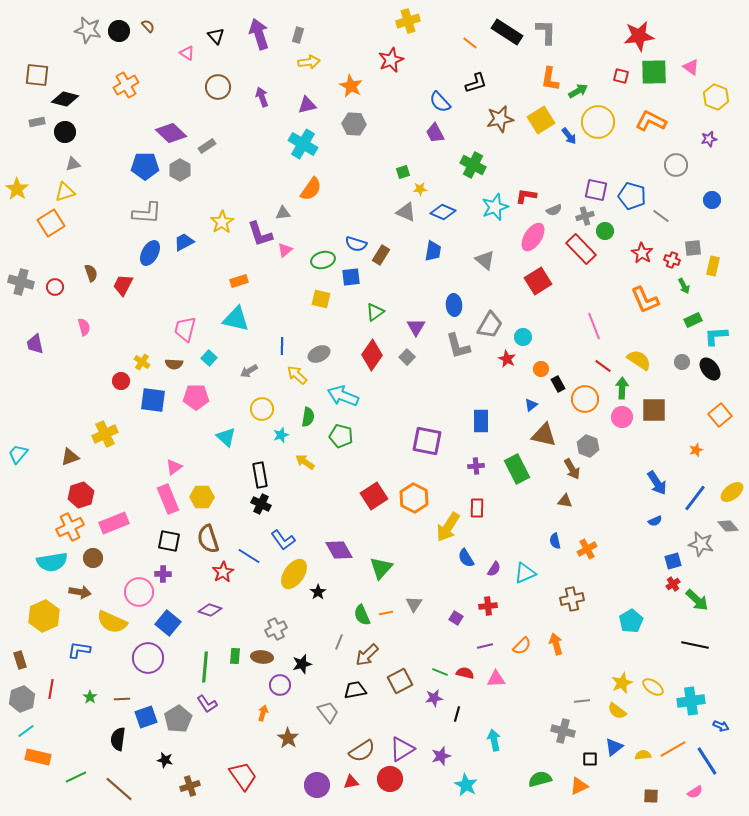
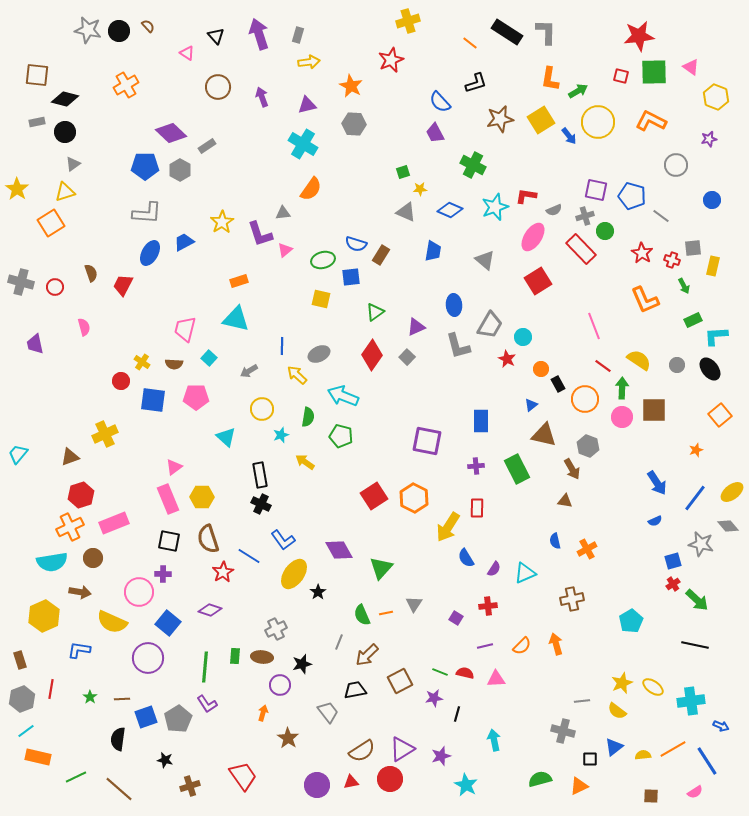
gray triangle at (73, 164): rotated 21 degrees counterclockwise
blue diamond at (443, 212): moved 7 px right, 2 px up
purple triangle at (416, 327): rotated 36 degrees clockwise
gray circle at (682, 362): moved 5 px left, 3 px down
